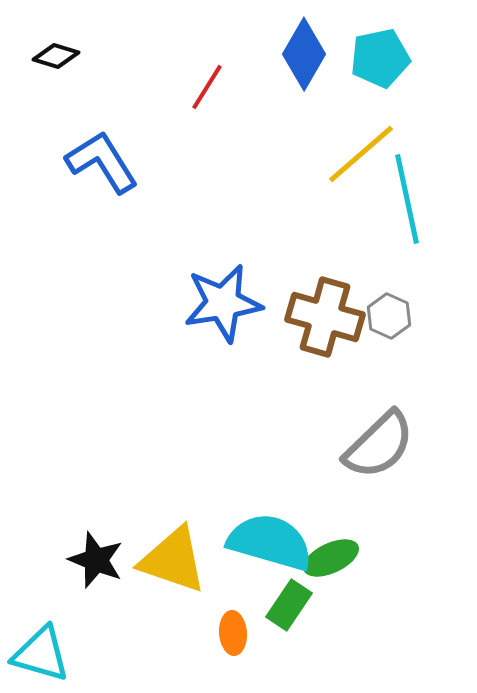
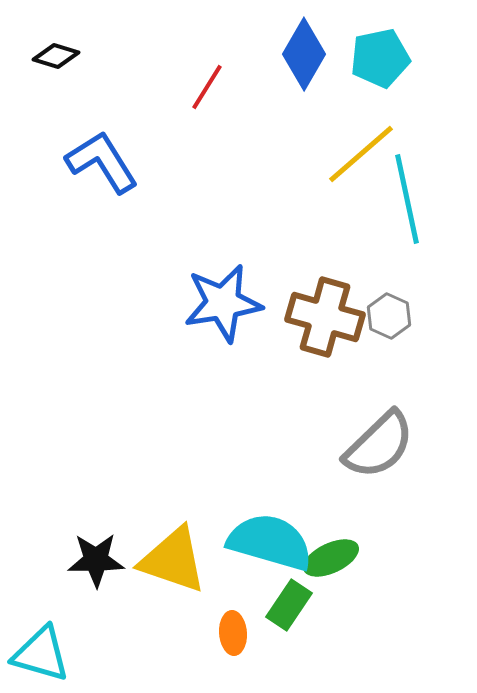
black star: rotated 22 degrees counterclockwise
